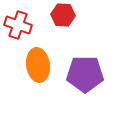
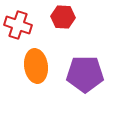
red hexagon: moved 2 px down
orange ellipse: moved 2 px left, 1 px down
